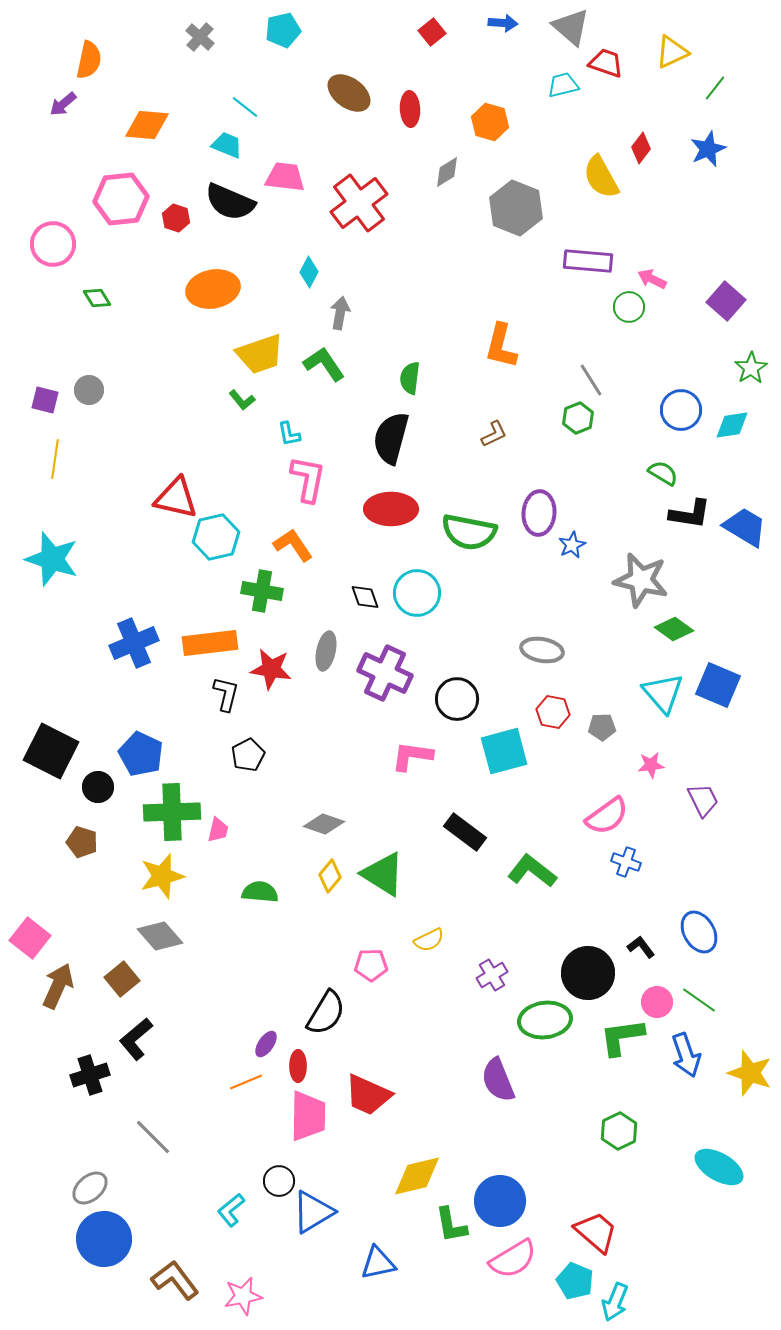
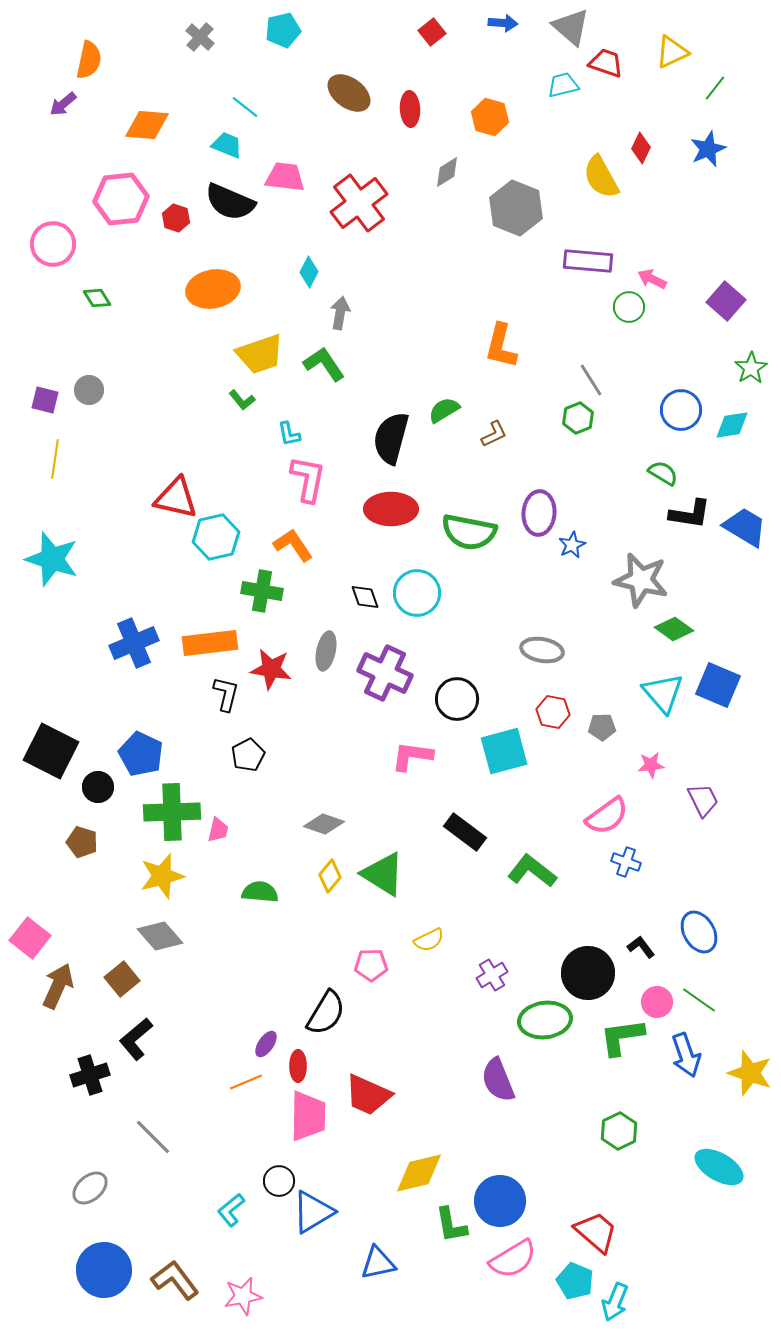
orange hexagon at (490, 122): moved 5 px up
red diamond at (641, 148): rotated 12 degrees counterclockwise
green semicircle at (410, 378): moved 34 px right, 32 px down; rotated 52 degrees clockwise
yellow diamond at (417, 1176): moved 2 px right, 3 px up
blue circle at (104, 1239): moved 31 px down
